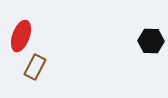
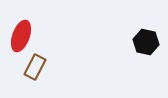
black hexagon: moved 5 px left, 1 px down; rotated 10 degrees clockwise
